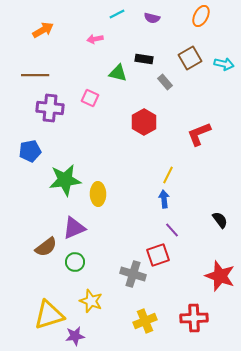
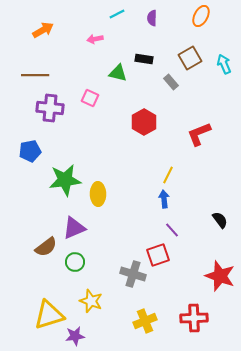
purple semicircle: rotated 77 degrees clockwise
cyan arrow: rotated 126 degrees counterclockwise
gray rectangle: moved 6 px right
